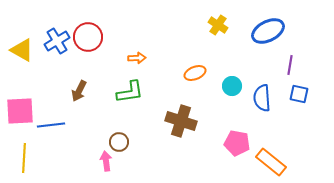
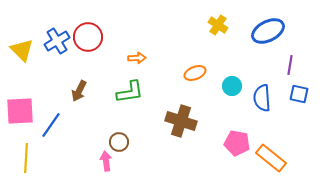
yellow triangle: rotated 15 degrees clockwise
blue line: rotated 48 degrees counterclockwise
yellow line: moved 2 px right
orange rectangle: moved 4 px up
